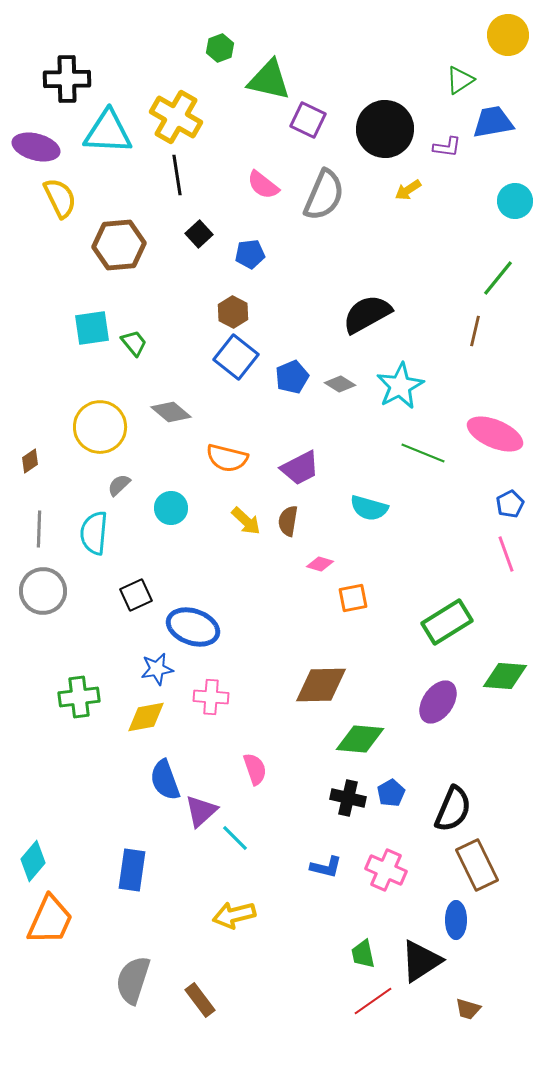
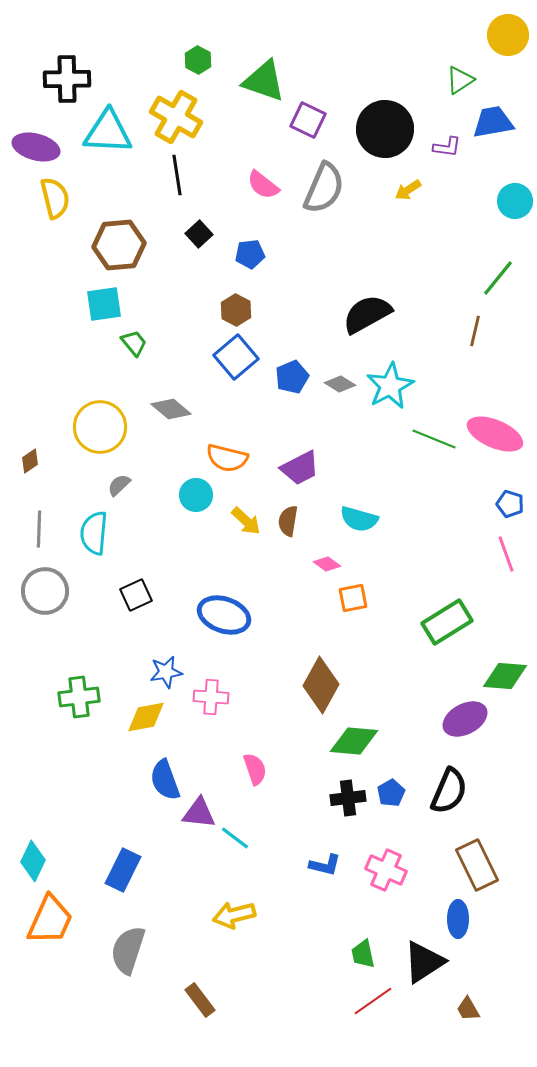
green hexagon at (220, 48): moved 22 px left, 12 px down; rotated 12 degrees counterclockwise
green triangle at (269, 80): moved 5 px left, 1 px down; rotated 6 degrees clockwise
gray semicircle at (324, 195): moved 7 px up
yellow semicircle at (60, 198): moved 5 px left; rotated 12 degrees clockwise
brown hexagon at (233, 312): moved 3 px right, 2 px up
cyan square at (92, 328): moved 12 px right, 24 px up
blue square at (236, 357): rotated 12 degrees clockwise
cyan star at (400, 386): moved 10 px left
gray diamond at (171, 412): moved 3 px up
green line at (423, 453): moved 11 px right, 14 px up
blue pentagon at (510, 504): rotated 28 degrees counterclockwise
cyan circle at (171, 508): moved 25 px right, 13 px up
cyan semicircle at (369, 508): moved 10 px left, 11 px down
pink diamond at (320, 564): moved 7 px right; rotated 20 degrees clockwise
gray circle at (43, 591): moved 2 px right
blue ellipse at (193, 627): moved 31 px right, 12 px up
blue star at (157, 669): moved 9 px right, 3 px down
brown diamond at (321, 685): rotated 60 degrees counterclockwise
purple ellipse at (438, 702): moved 27 px right, 17 px down; rotated 27 degrees clockwise
green diamond at (360, 739): moved 6 px left, 2 px down
black cross at (348, 798): rotated 20 degrees counterclockwise
black semicircle at (453, 809): moved 4 px left, 18 px up
purple triangle at (201, 811): moved 2 px left, 2 px down; rotated 48 degrees clockwise
cyan line at (235, 838): rotated 8 degrees counterclockwise
cyan diamond at (33, 861): rotated 15 degrees counterclockwise
blue L-shape at (326, 867): moved 1 px left, 2 px up
blue rectangle at (132, 870): moved 9 px left; rotated 18 degrees clockwise
blue ellipse at (456, 920): moved 2 px right, 1 px up
black triangle at (421, 961): moved 3 px right, 1 px down
gray semicircle at (133, 980): moved 5 px left, 30 px up
brown trapezoid at (468, 1009): rotated 44 degrees clockwise
